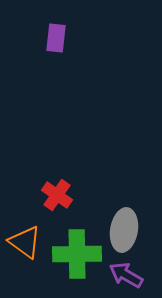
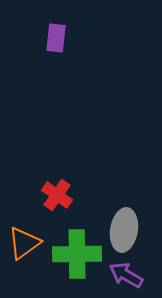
orange triangle: moved 1 px left, 1 px down; rotated 48 degrees clockwise
